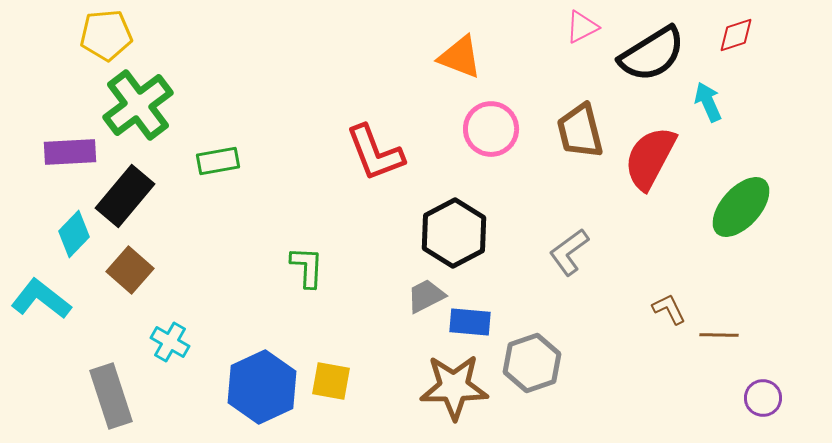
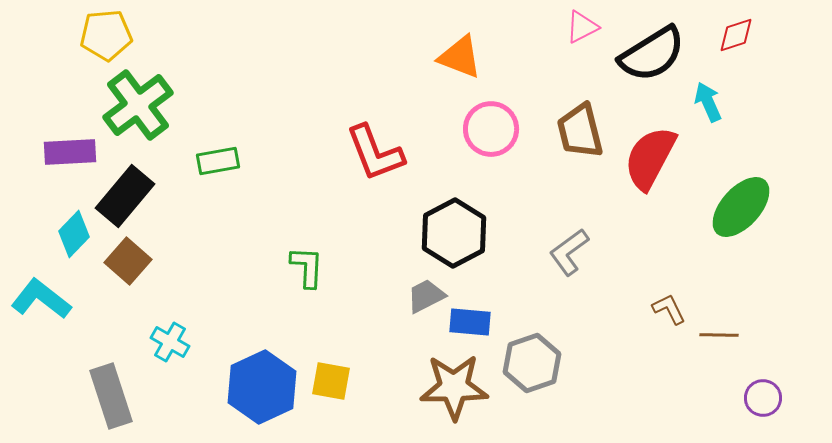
brown square: moved 2 px left, 9 px up
